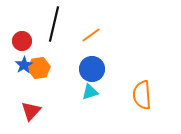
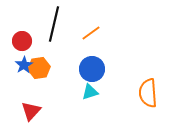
orange line: moved 2 px up
orange semicircle: moved 6 px right, 2 px up
